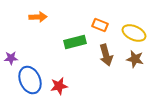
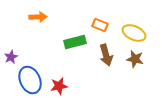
purple star: moved 1 px up; rotated 24 degrees counterclockwise
